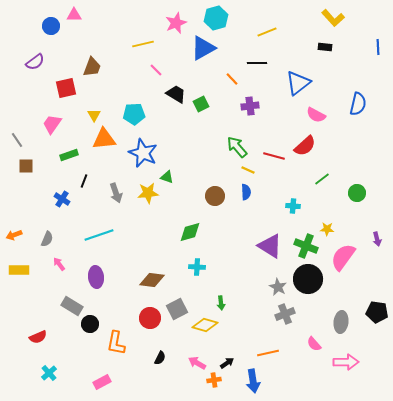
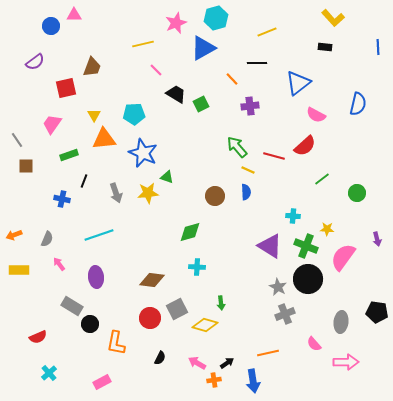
blue cross at (62, 199): rotated 21 degrees counterclockwise
cyan cross at (293, 206): moved 10 px down
